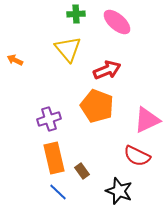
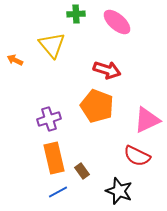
yellow triangle: moved 16 px left, 4 px up
red arrow: rotated 40 degrees clockwise
blue line: rotated 72 degrees counterclockwise
